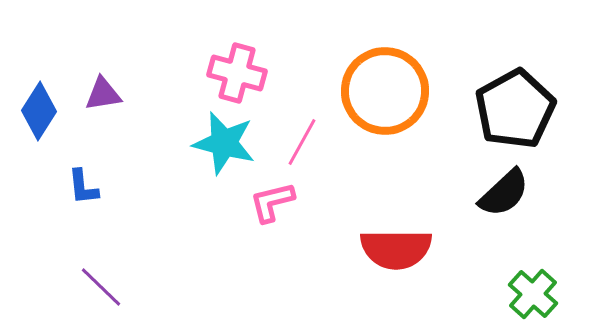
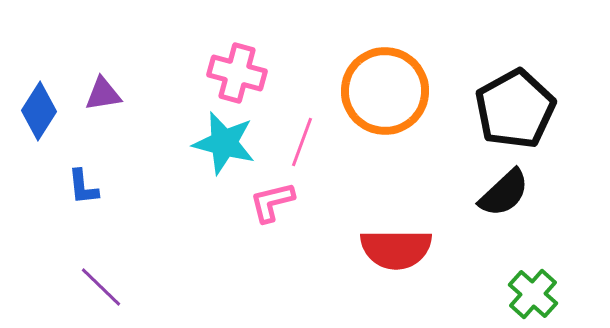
pink line: rotated 9 degrees counterclockwise
